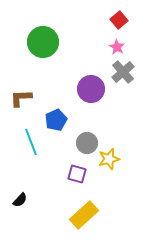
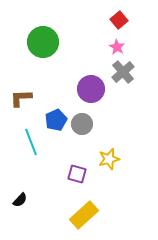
gray circle: moved 5 px left, 19 px up
